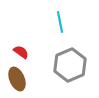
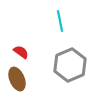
cyan line: moved 1 px up
